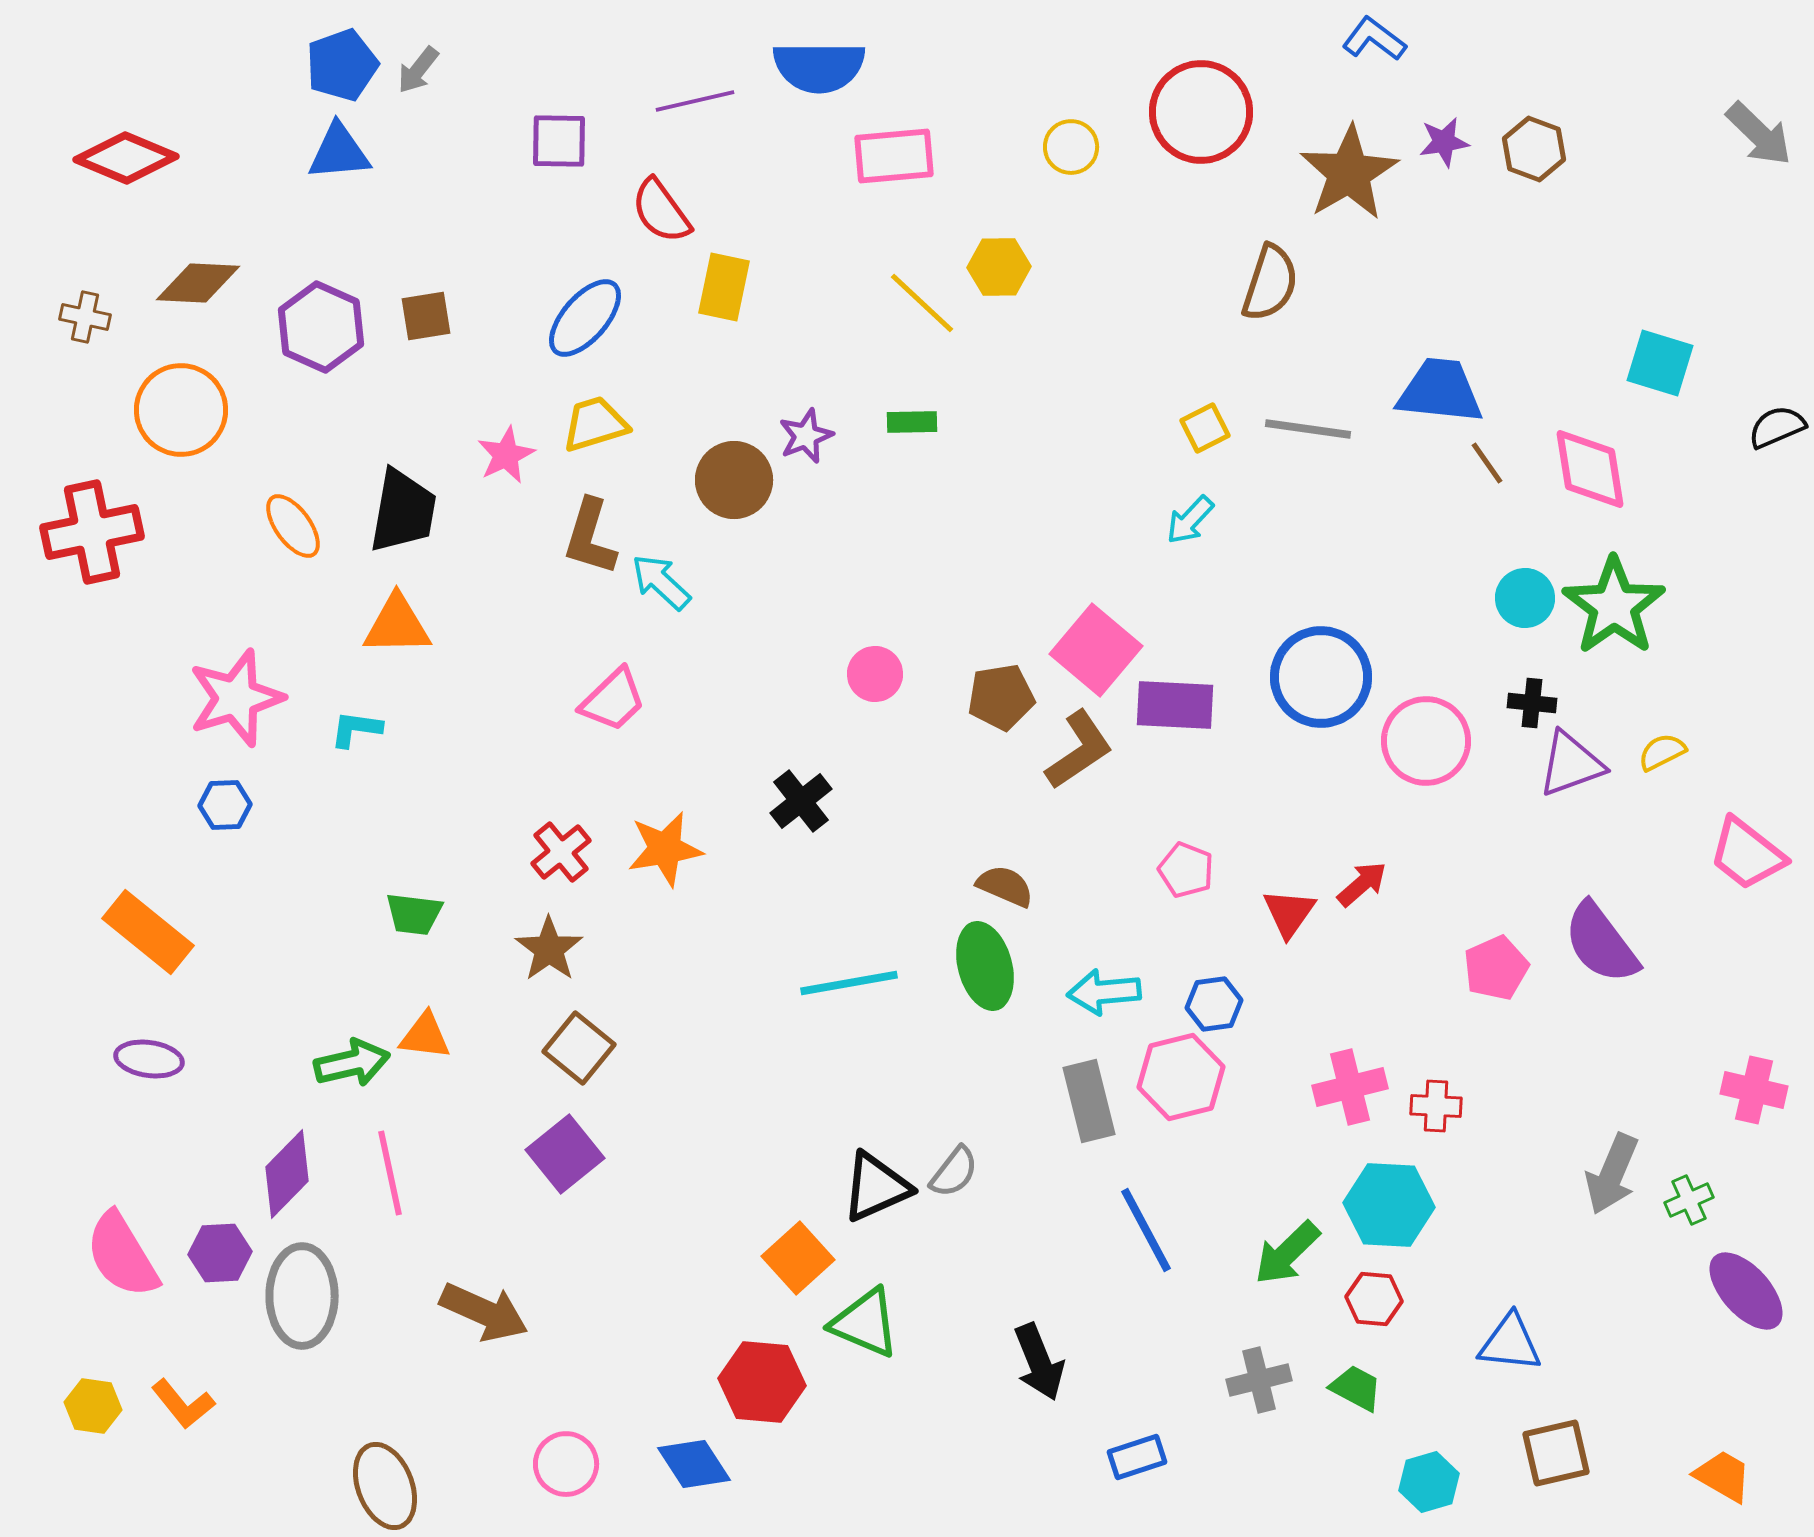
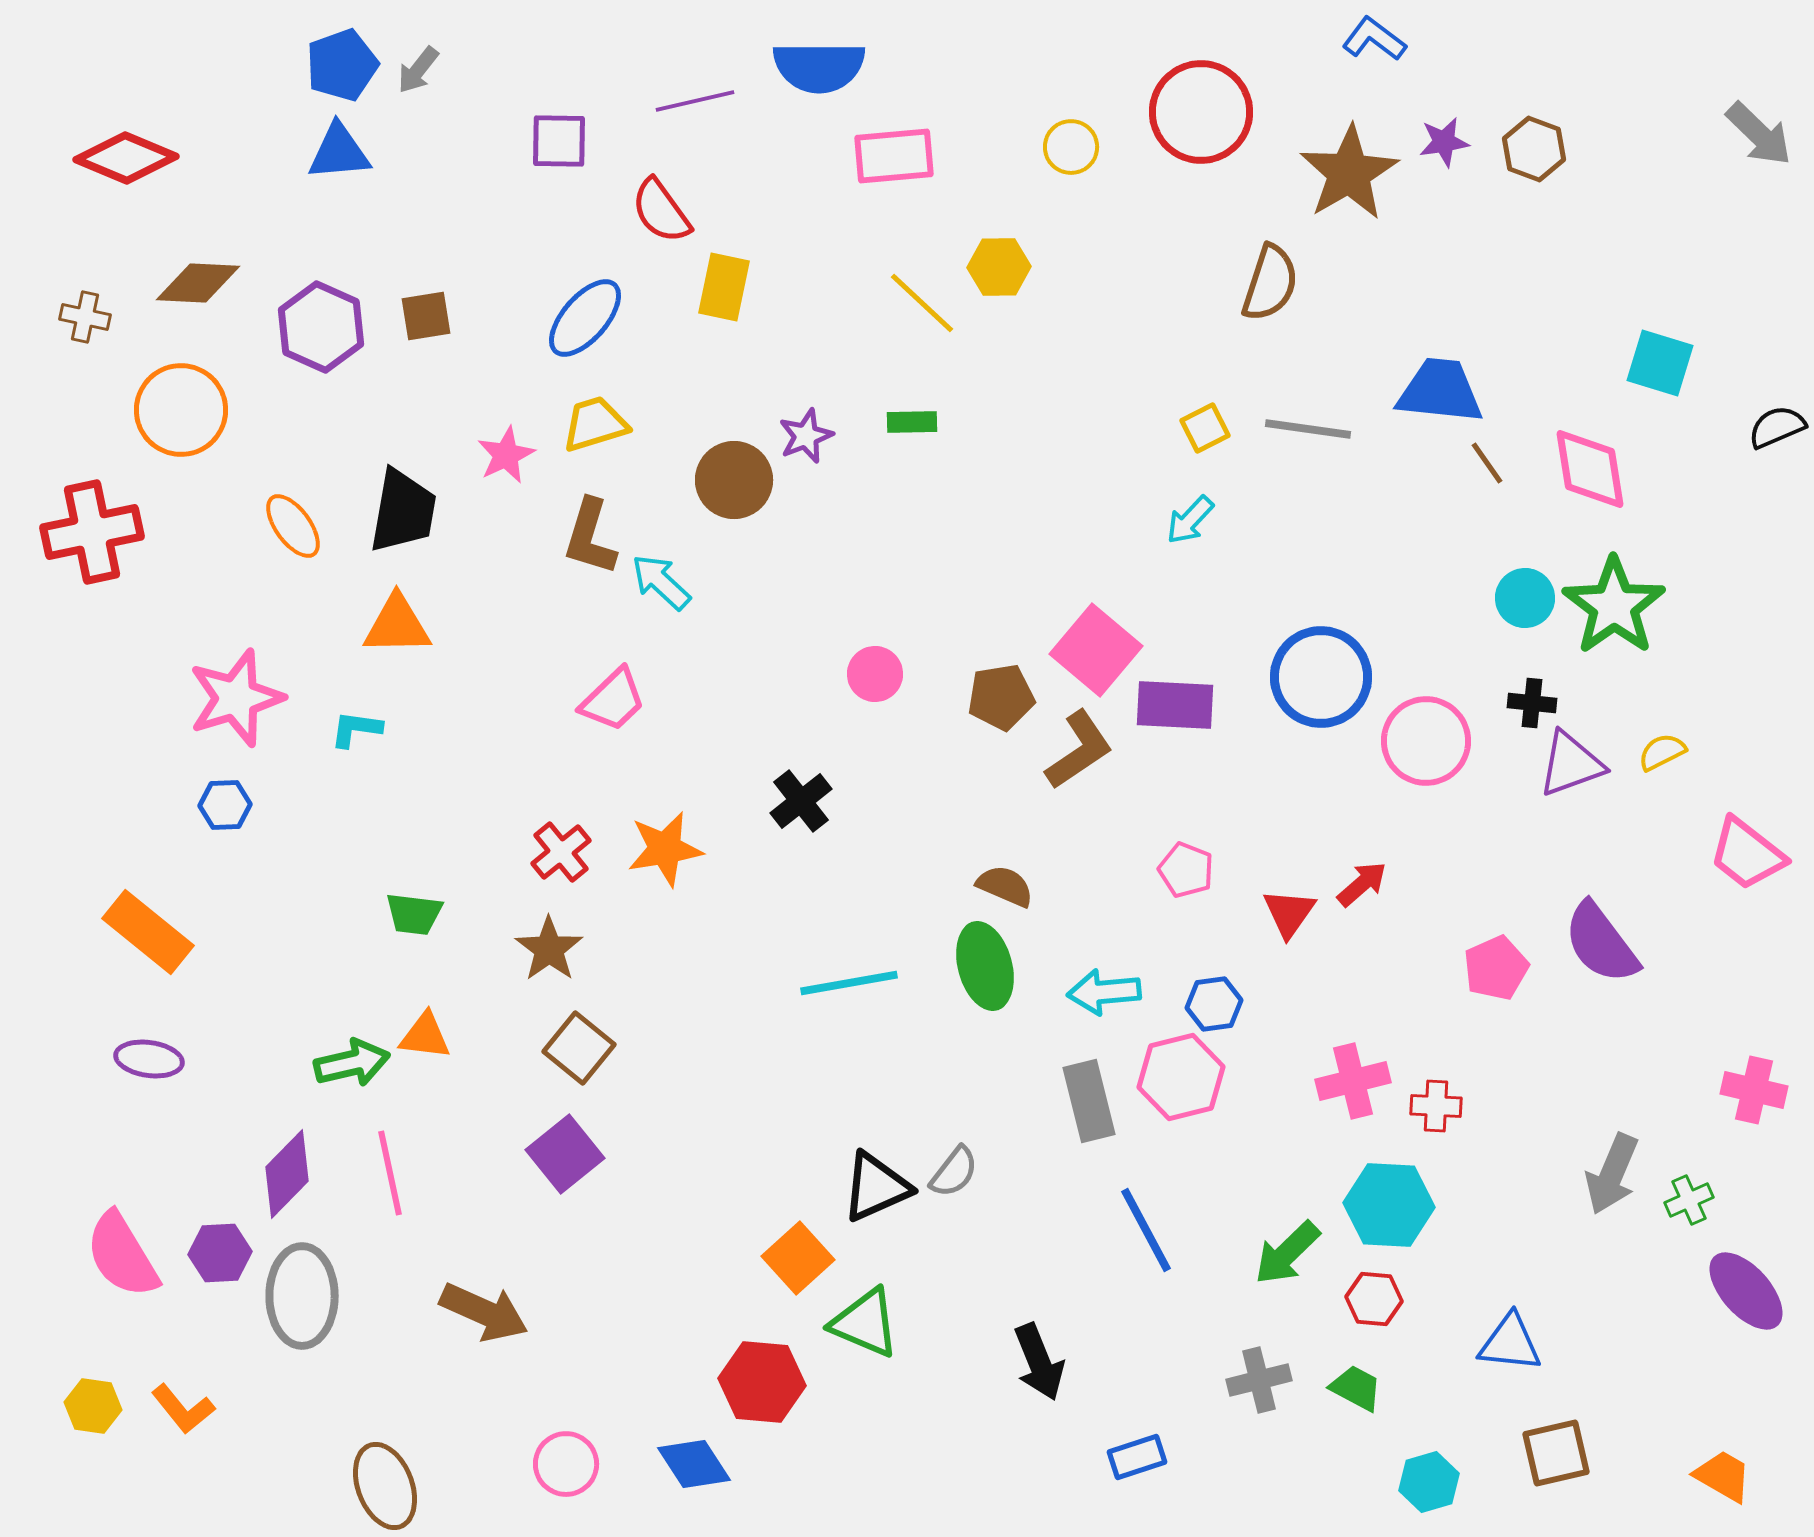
pink cross at (1350, 1087): moved 3 px right, 6 px up
orange L-shape at (183, 1404): moved 5 px down
